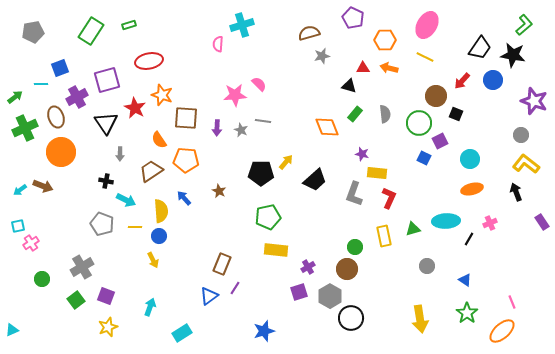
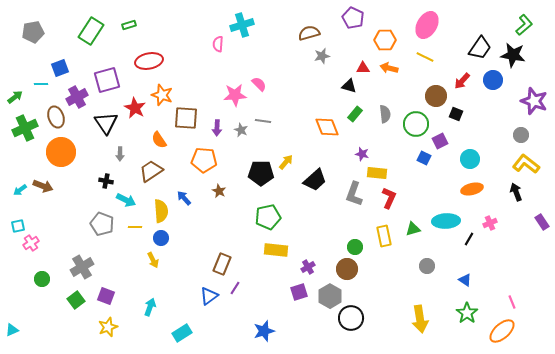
green circle at (419, 123): moved 3 px left, 1 px down
orange pentagon at (186, 160): moved 18 px right
blue circle at (159, 236): moved 2 px right, 2 px down
